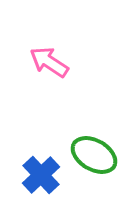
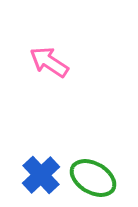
green ellipse: moved 1 px left, 23 px down
